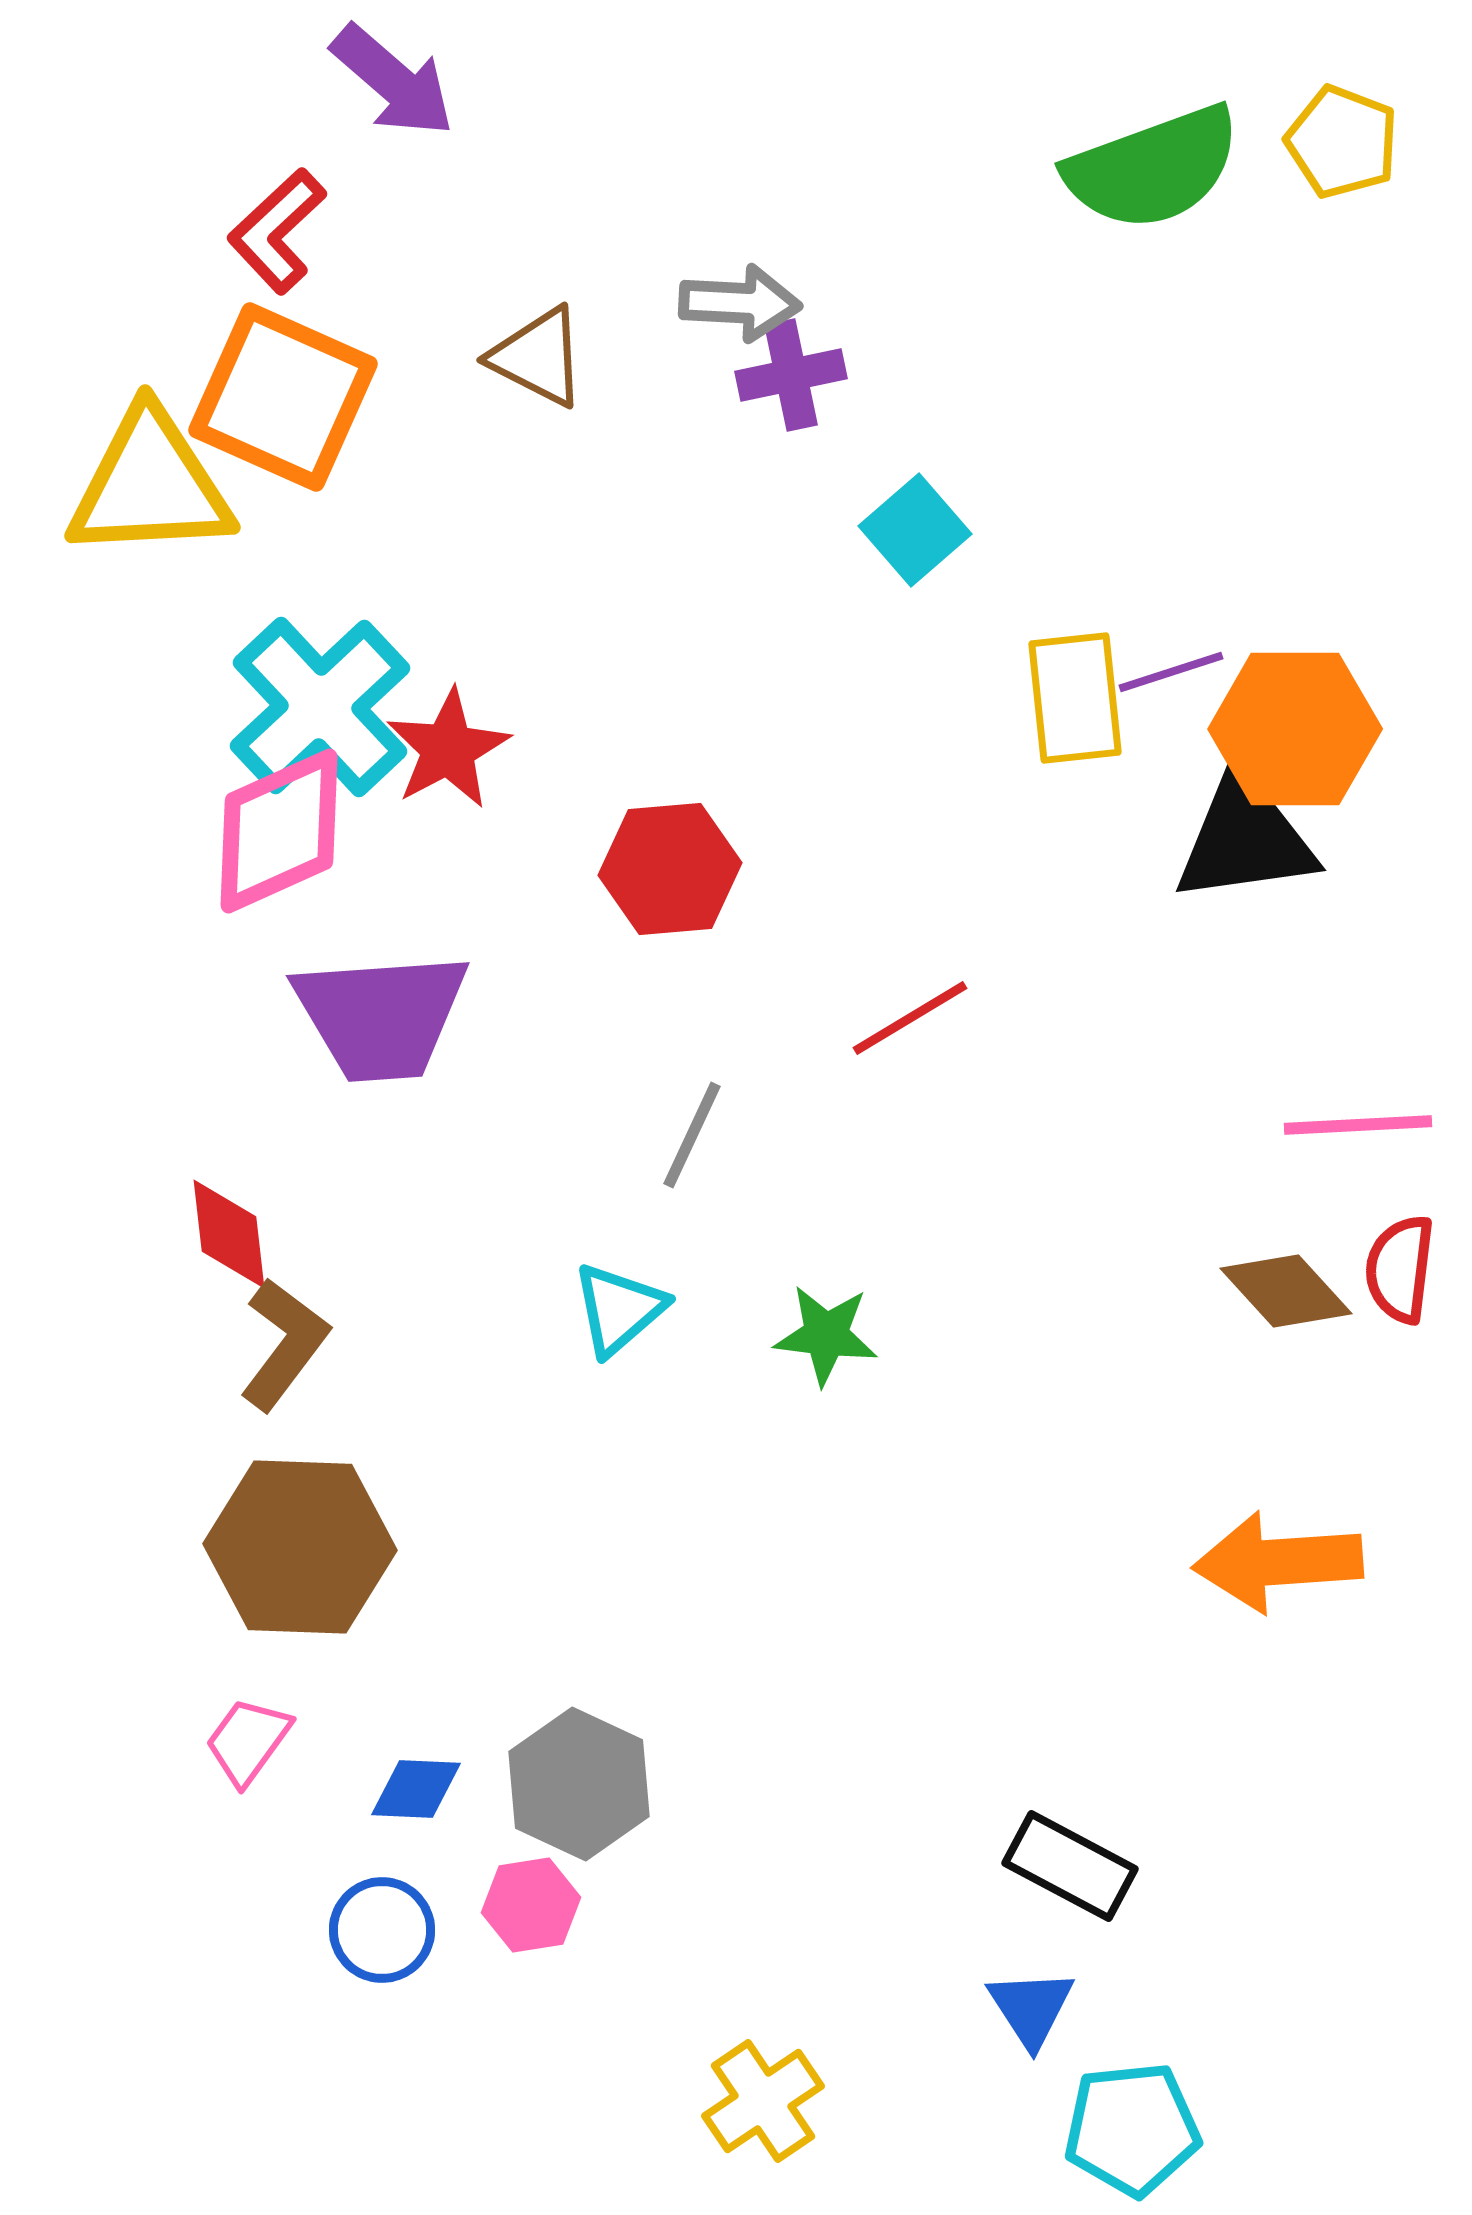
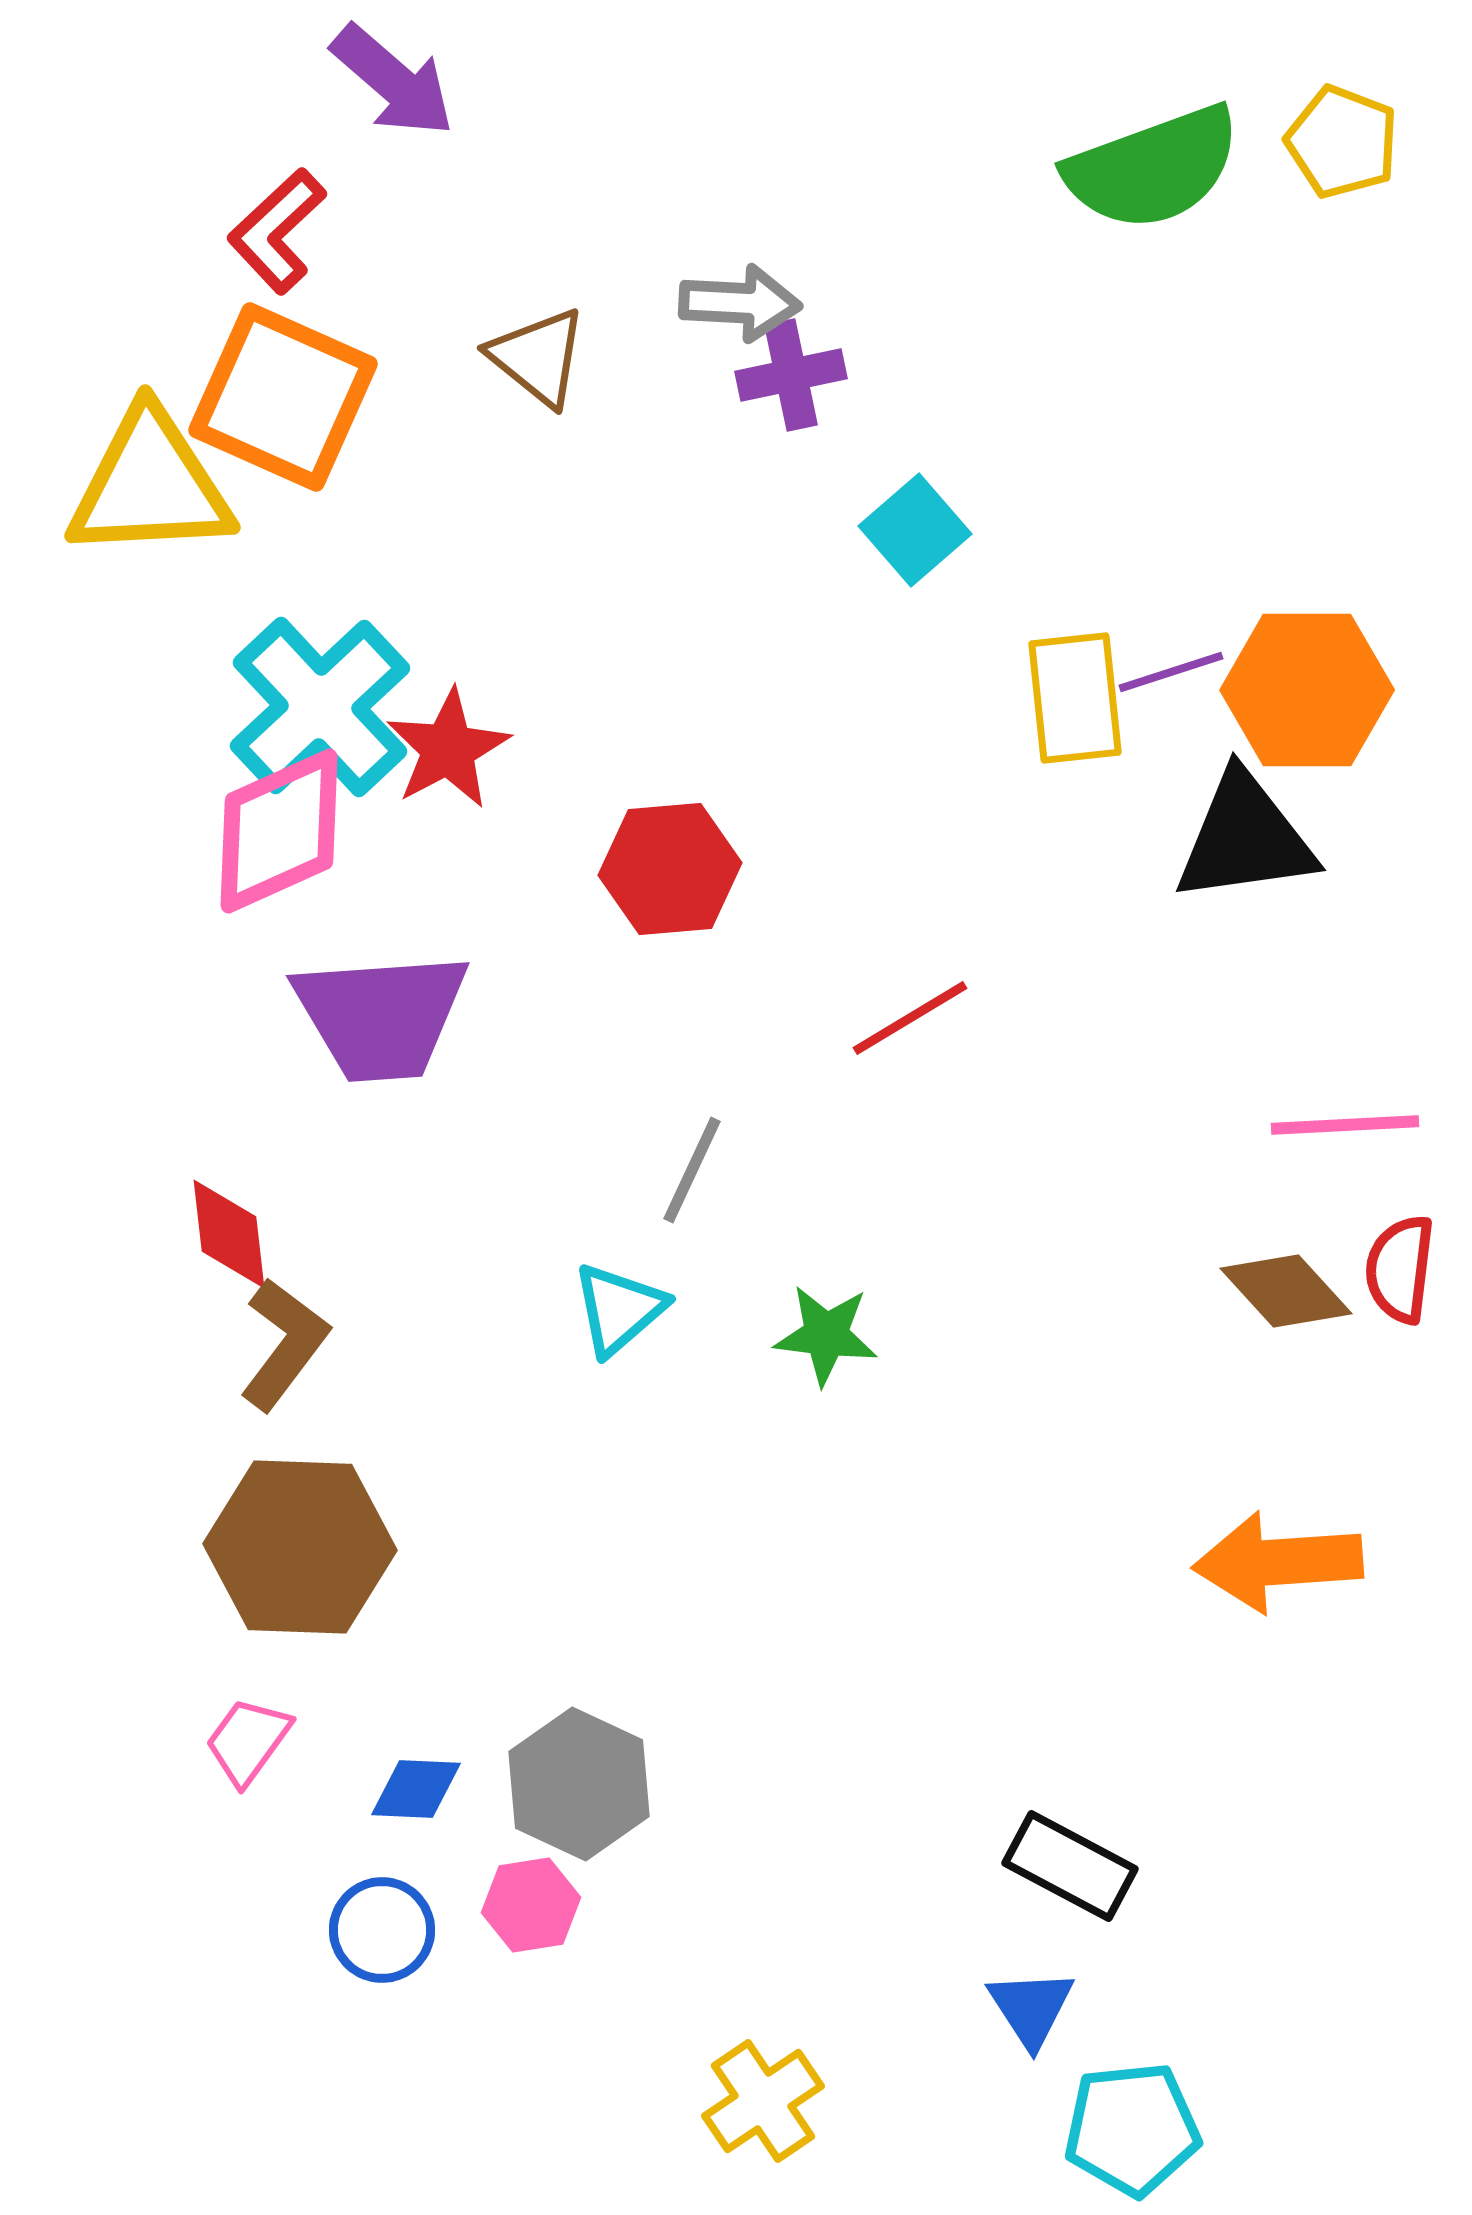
brown triangle: rotated 12 degrees clockwise
orange hexagon: moved 12 px right, 39 px up
pink line: moved 13 px left
gray line: moved 35 px down
